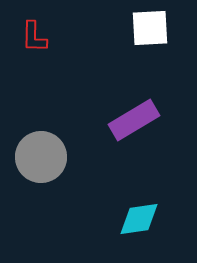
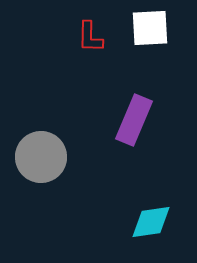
red L-shape: moved 56 px right
purple rectangle: rotated 36 degrees counterclockwise
cyan diamond: moved 12 px right, 3 px down
